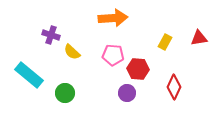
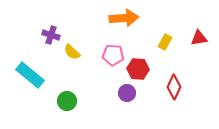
orange arrow: moved 11 px right
cyan rectangle: moved 1 px right
green circle: moved 2 px right, 8 px down
